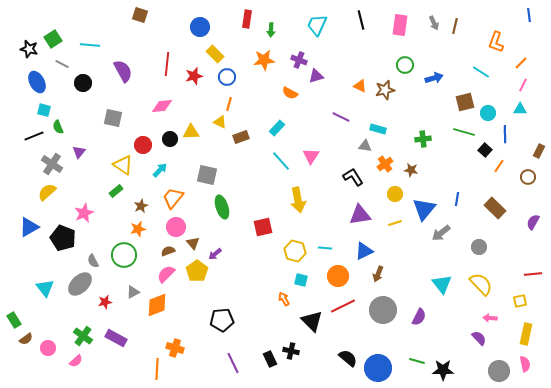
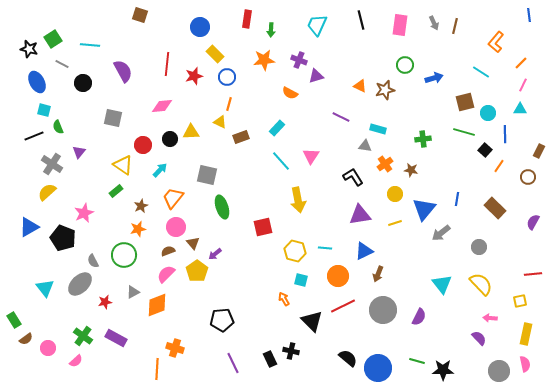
orange L-shape at (496, 42): rotated 20 degrees clockwise
